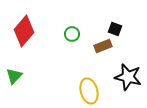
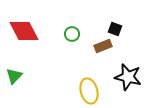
red diamond: rotated 68 degrees counterclockwise
